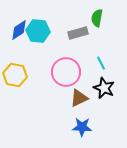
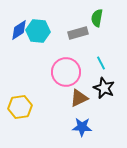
yellow hexagon: moved 5 px right, 32 px down; rotated 20 degrees counterclockwise
